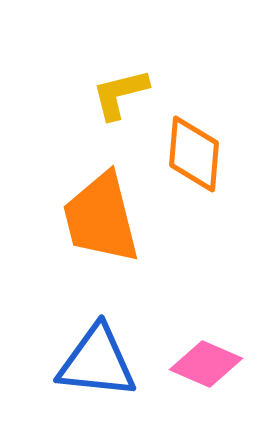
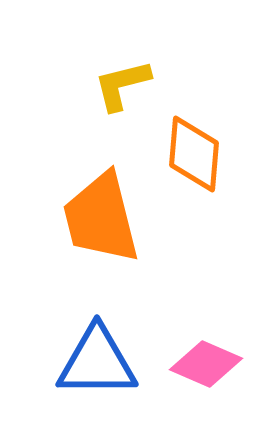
yellow L-shape: moved 2 px right, 9 px up
blue triangle: rotated 6 degrees counterclockwise
